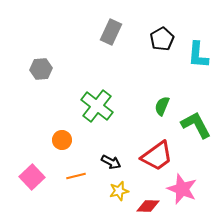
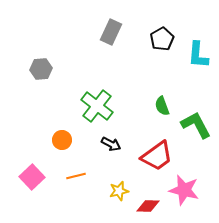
green semicircle: rotated 42 degrees counterclockwise
black arrow: moved 18 px up
pink star: moved 2 px right, 1 px down; rotated 8 degrees counterclockwise
